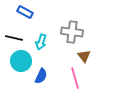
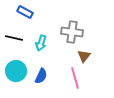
cyan arrow: moved 1 px down
brown triangle: rotated 16 degrees clockwise
cyan circle: moved 5 px left, 10 px down
